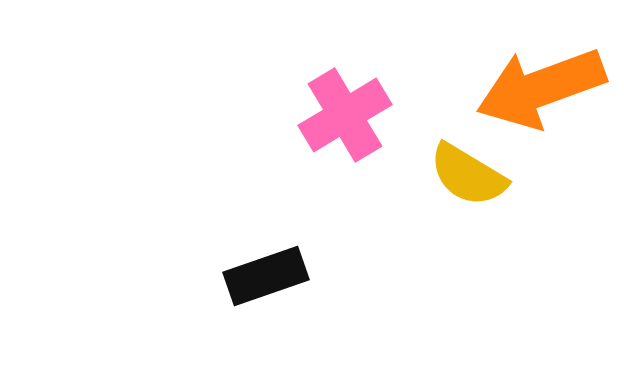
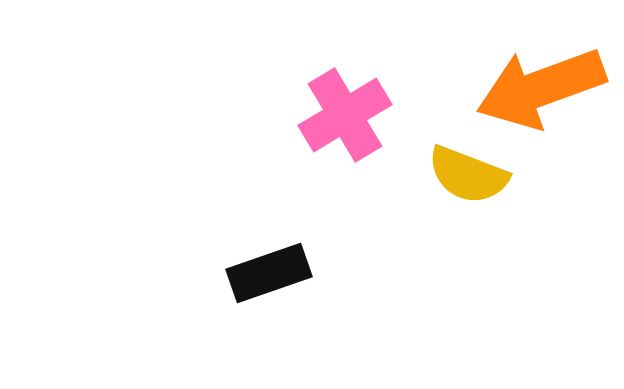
yellow semicircle: rotated 10 degrees counterclockwise
black rectangle: moved 3 px right, 3 px up
